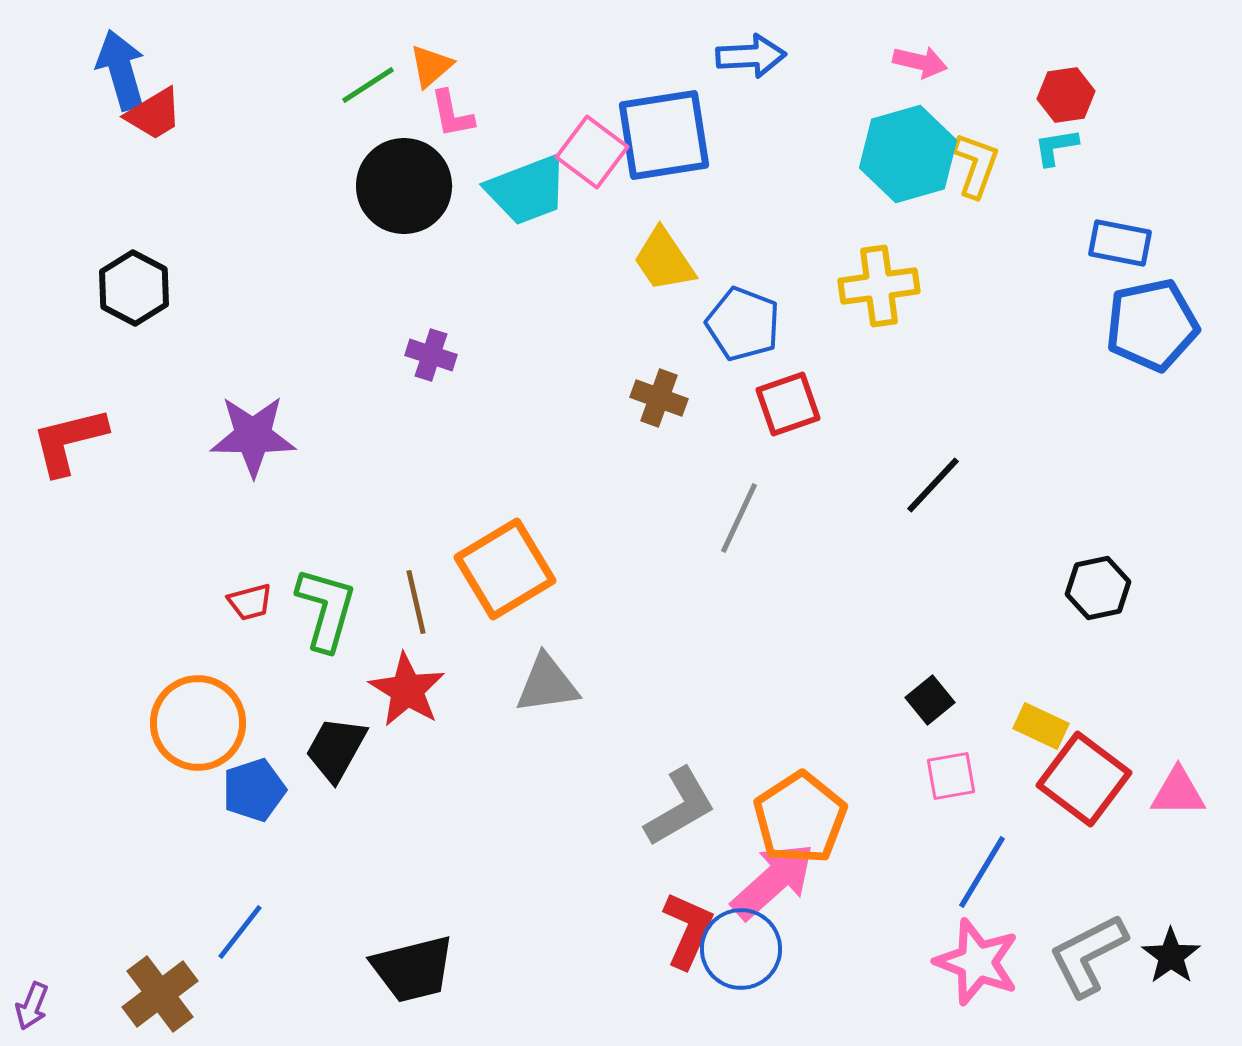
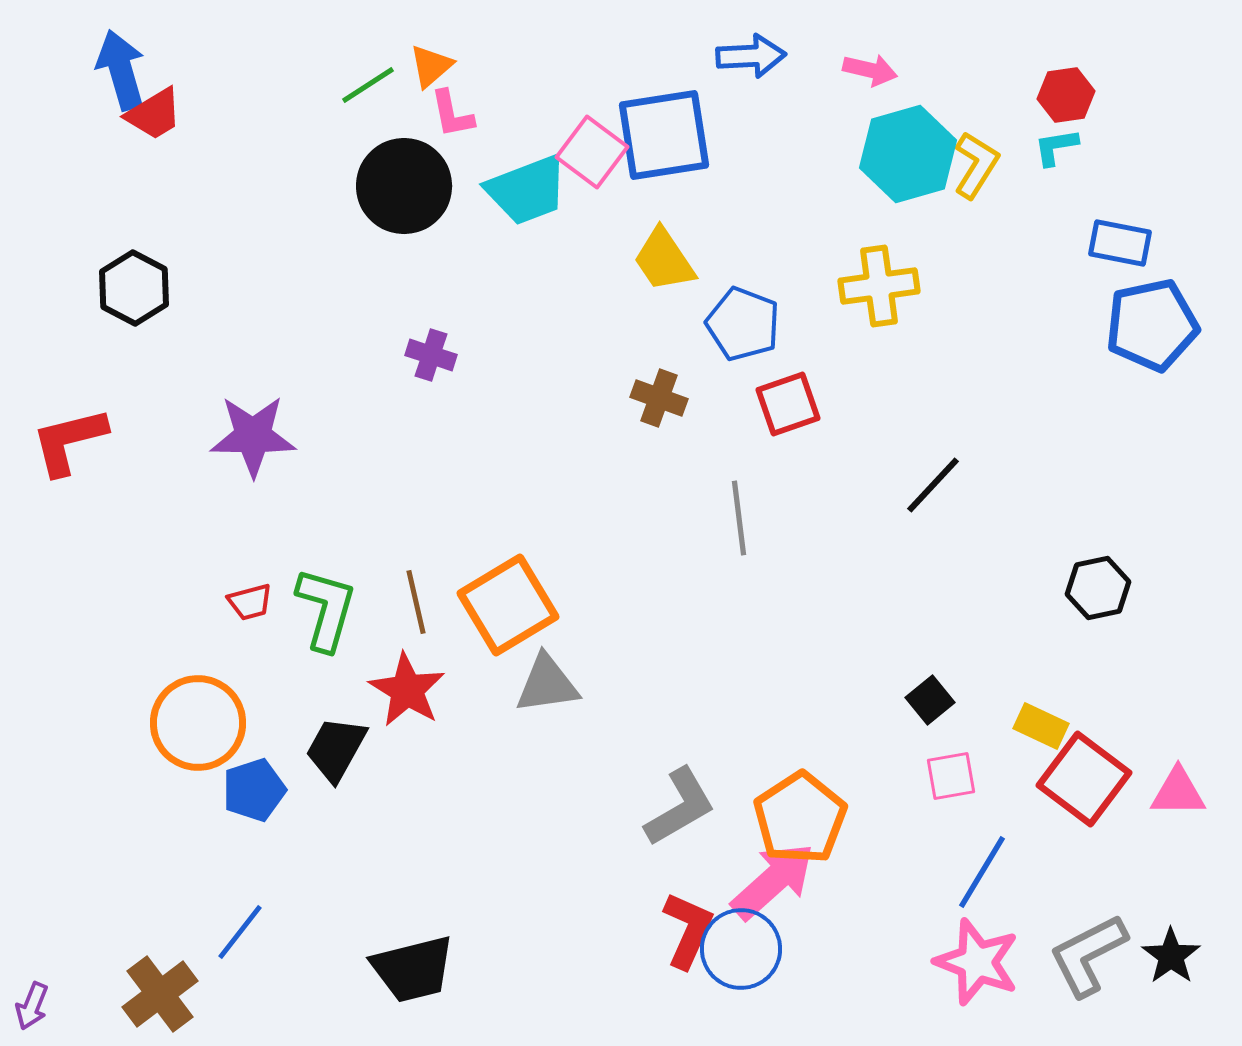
pink arrow at (920, 62): moved 50 px left, 8 px down
yellow L-shape at (976, 165): rotated 12 degrees clockwise
gray line at (739, 518): rotated 32 degrees counterclockwise
orange square at (505, 569): moved 3 px right, 36 px down
